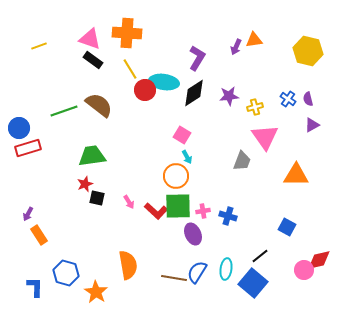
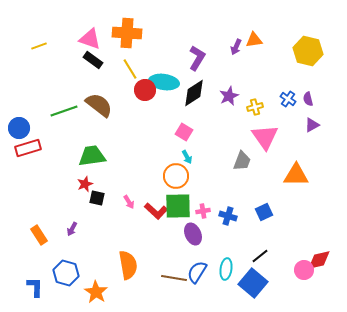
purple star at (229, 96): rotated 18 degrees counterclockwise
pink square at (182, 135): moved 2 px right, 3 px up
purple arrow at (28, 214): moved 44 px right, 15 px down
blue square at (287, 227): moved 23 px left, 15 px up; rotated 36 degrees clockwise
